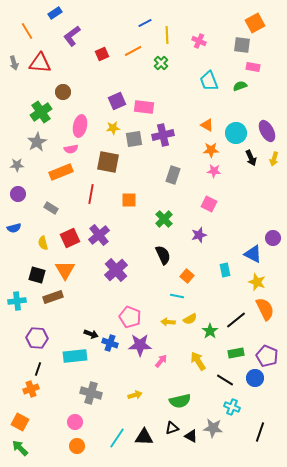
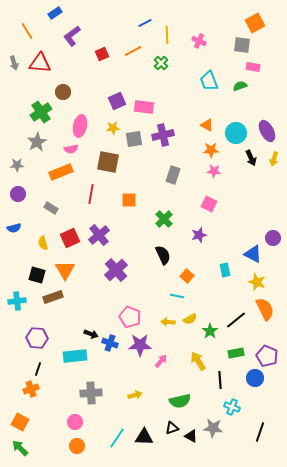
black line at (225, 380): moved 5 px left; rotated 54 degrees clockwise
gray cross at (91, 393): rotated 20 degrees counterclockwise
